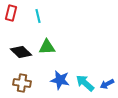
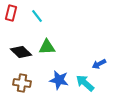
cyan line: moved 1 px left; rotated 24 degrees counterclockwise
blue star: moved 1 px left
blue arrow: moved 8 px left, 20 px up
